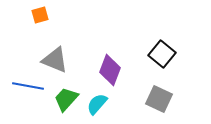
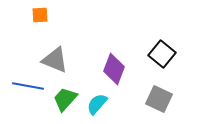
orange square: rotated 12 degrees clockwise
purple diamond: moved 4 px right, 1 px up
green trapezoid: moved 1 px left
